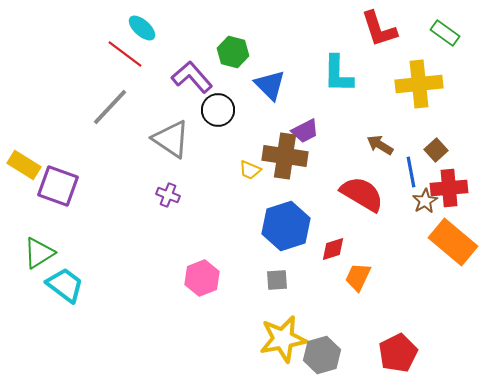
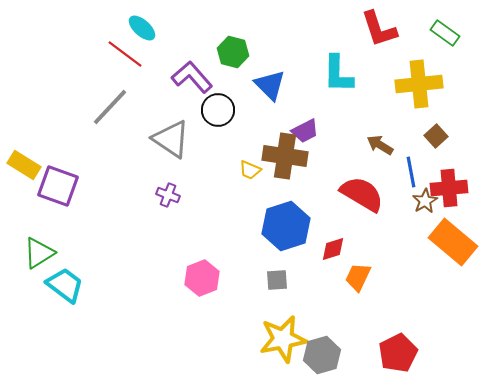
brown square: moved 14 px up
